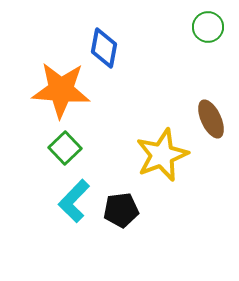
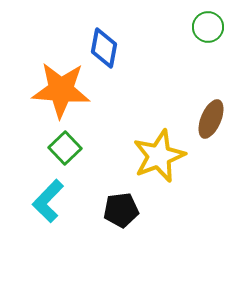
brown ellipse: rotated 48 degrees clockwise
yellow star: moved 3 px left, 1 px down
cyan L-shape: moved 26 px left
